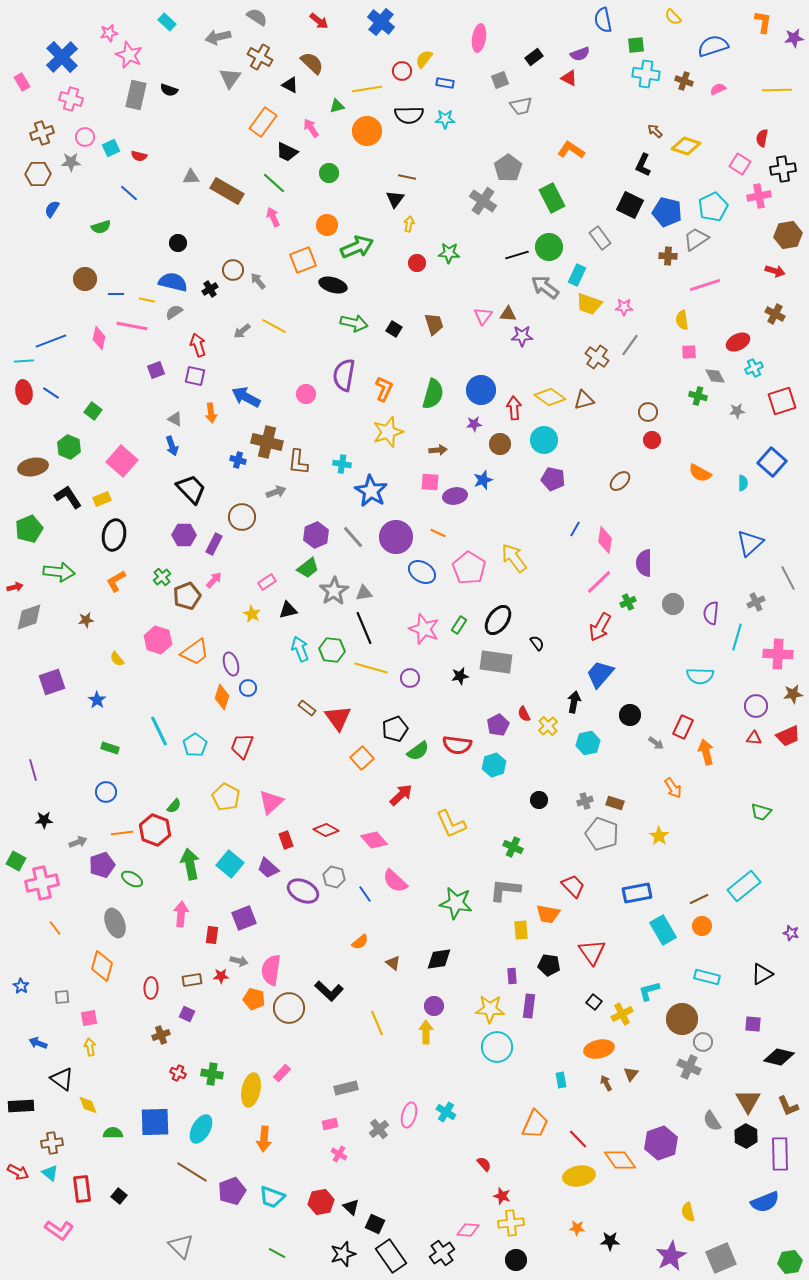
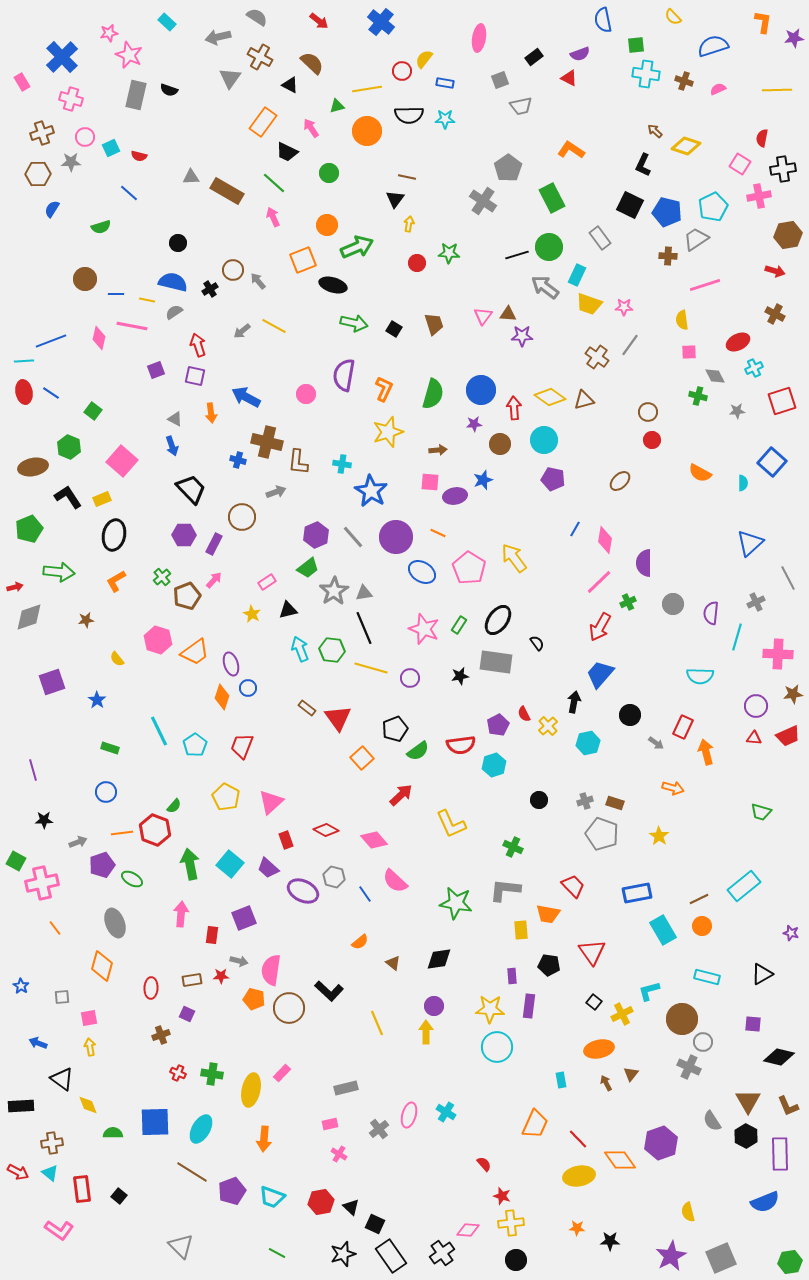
red semicircle at (457, 745): moved 4 px right; rotated 16 degrees counterclockwise
orange arrow at (673, 788): rotated 40 degrees counterclockwise
